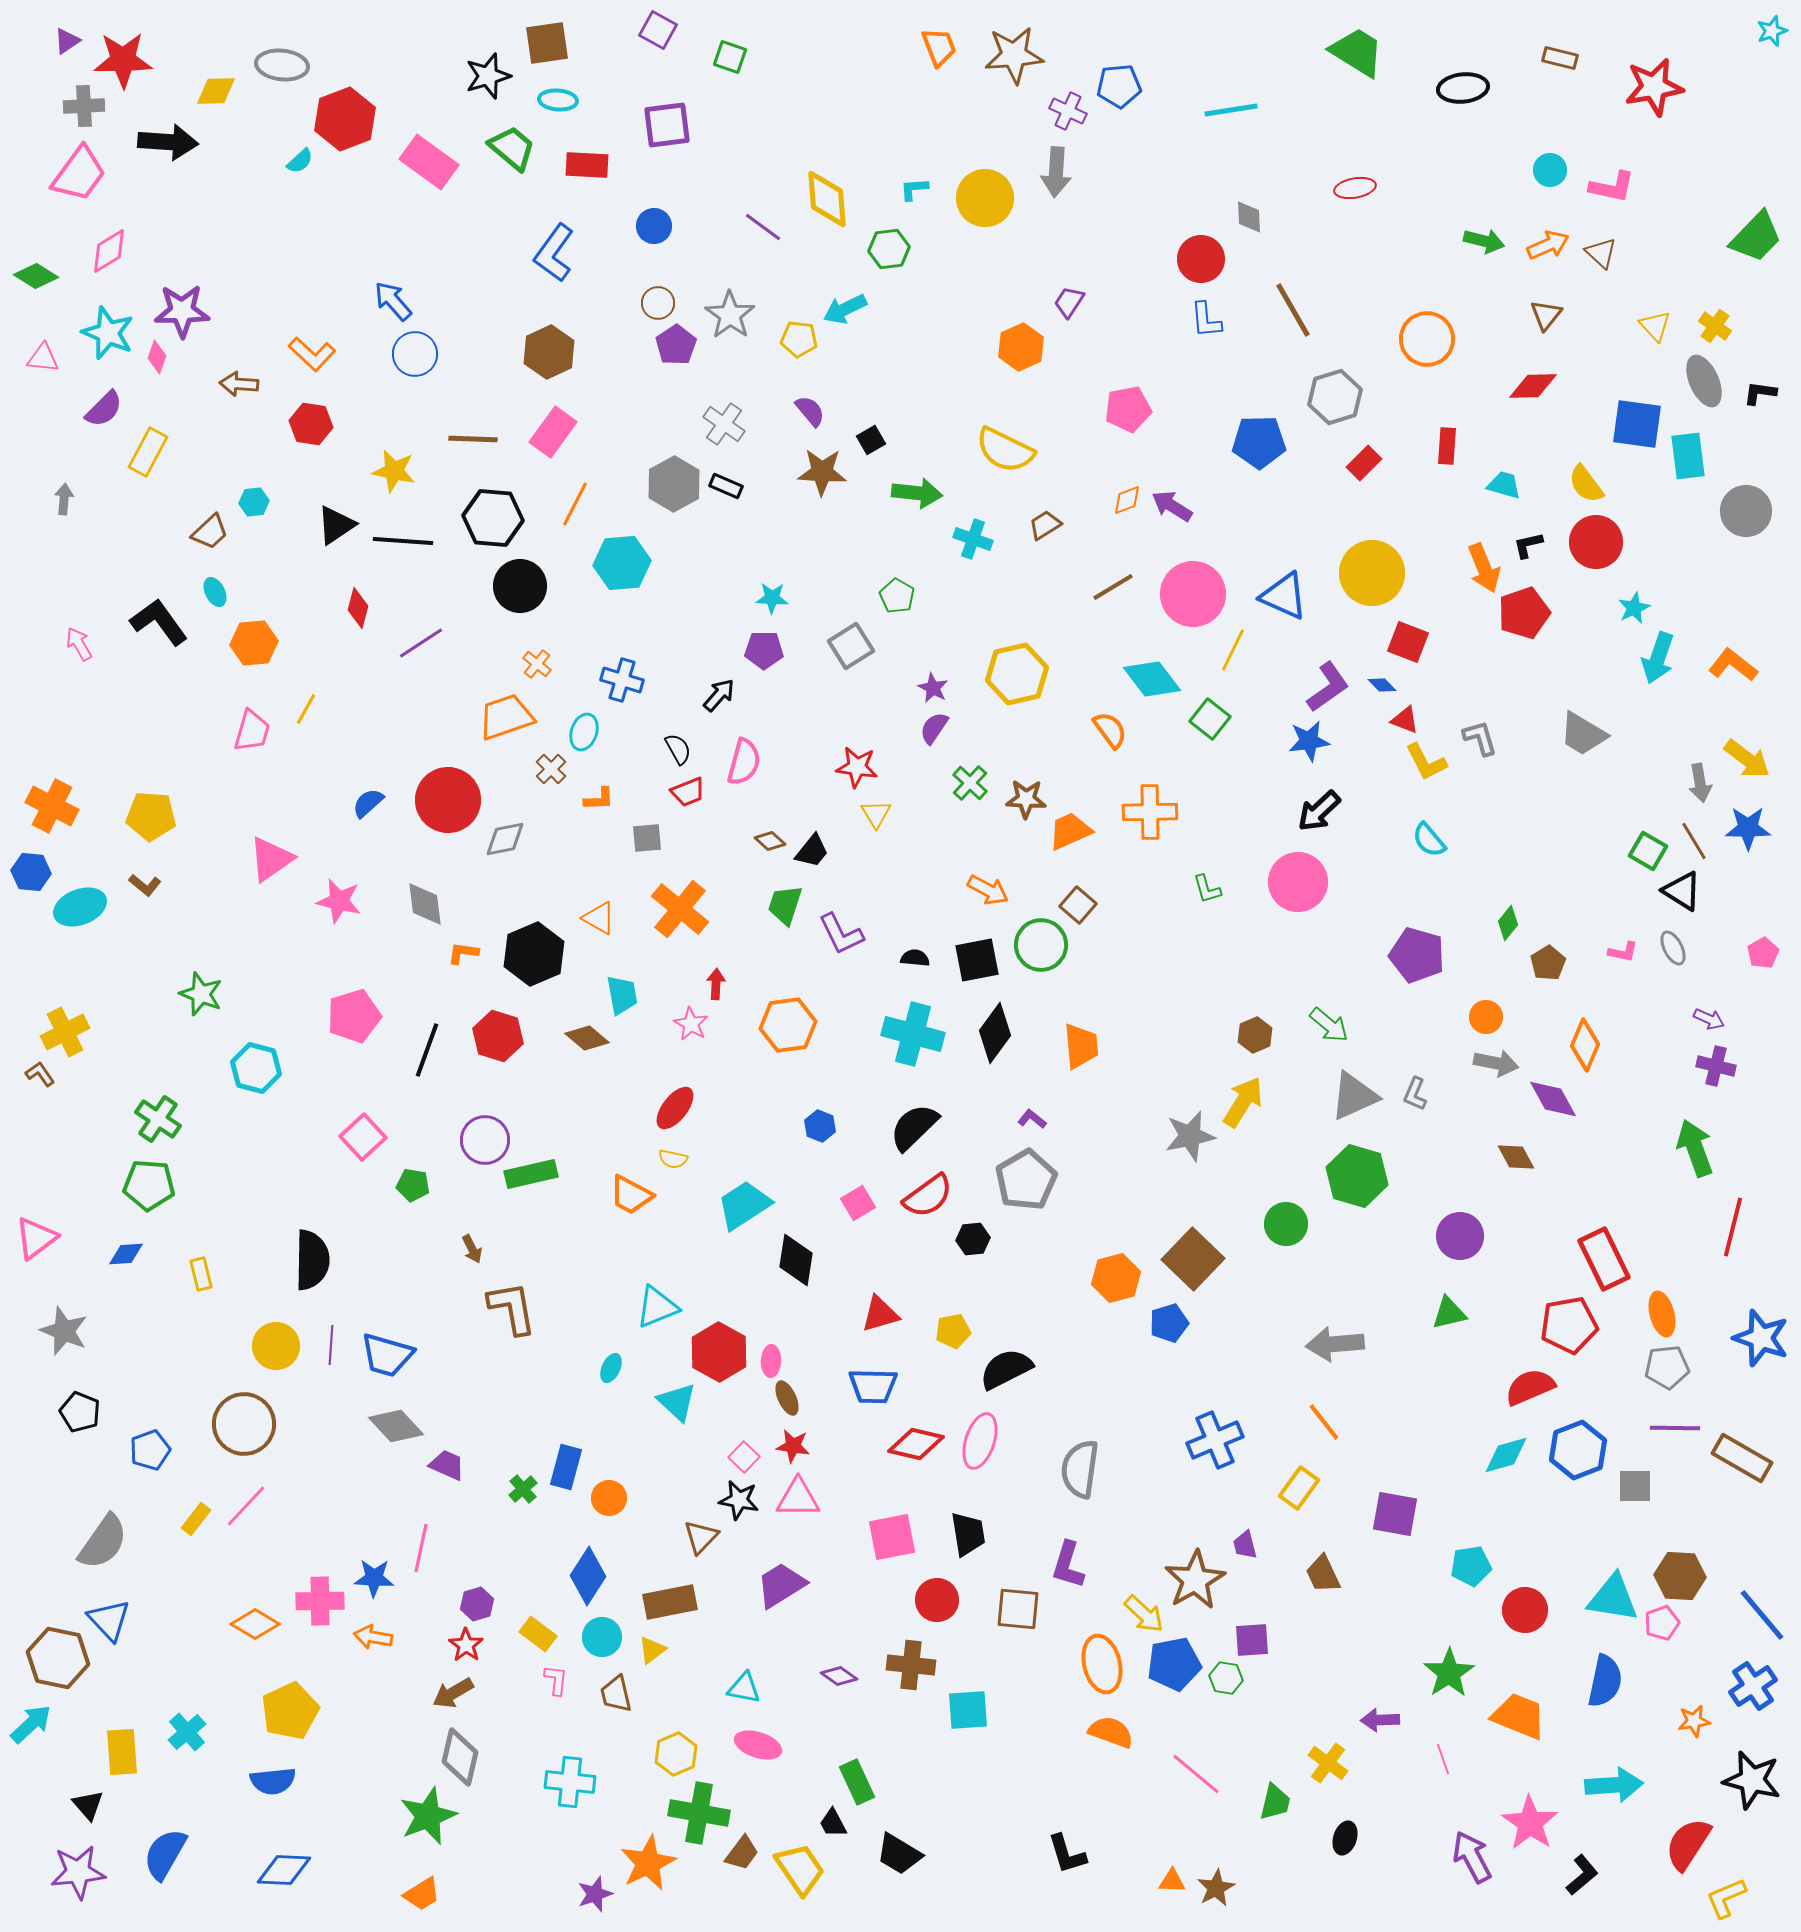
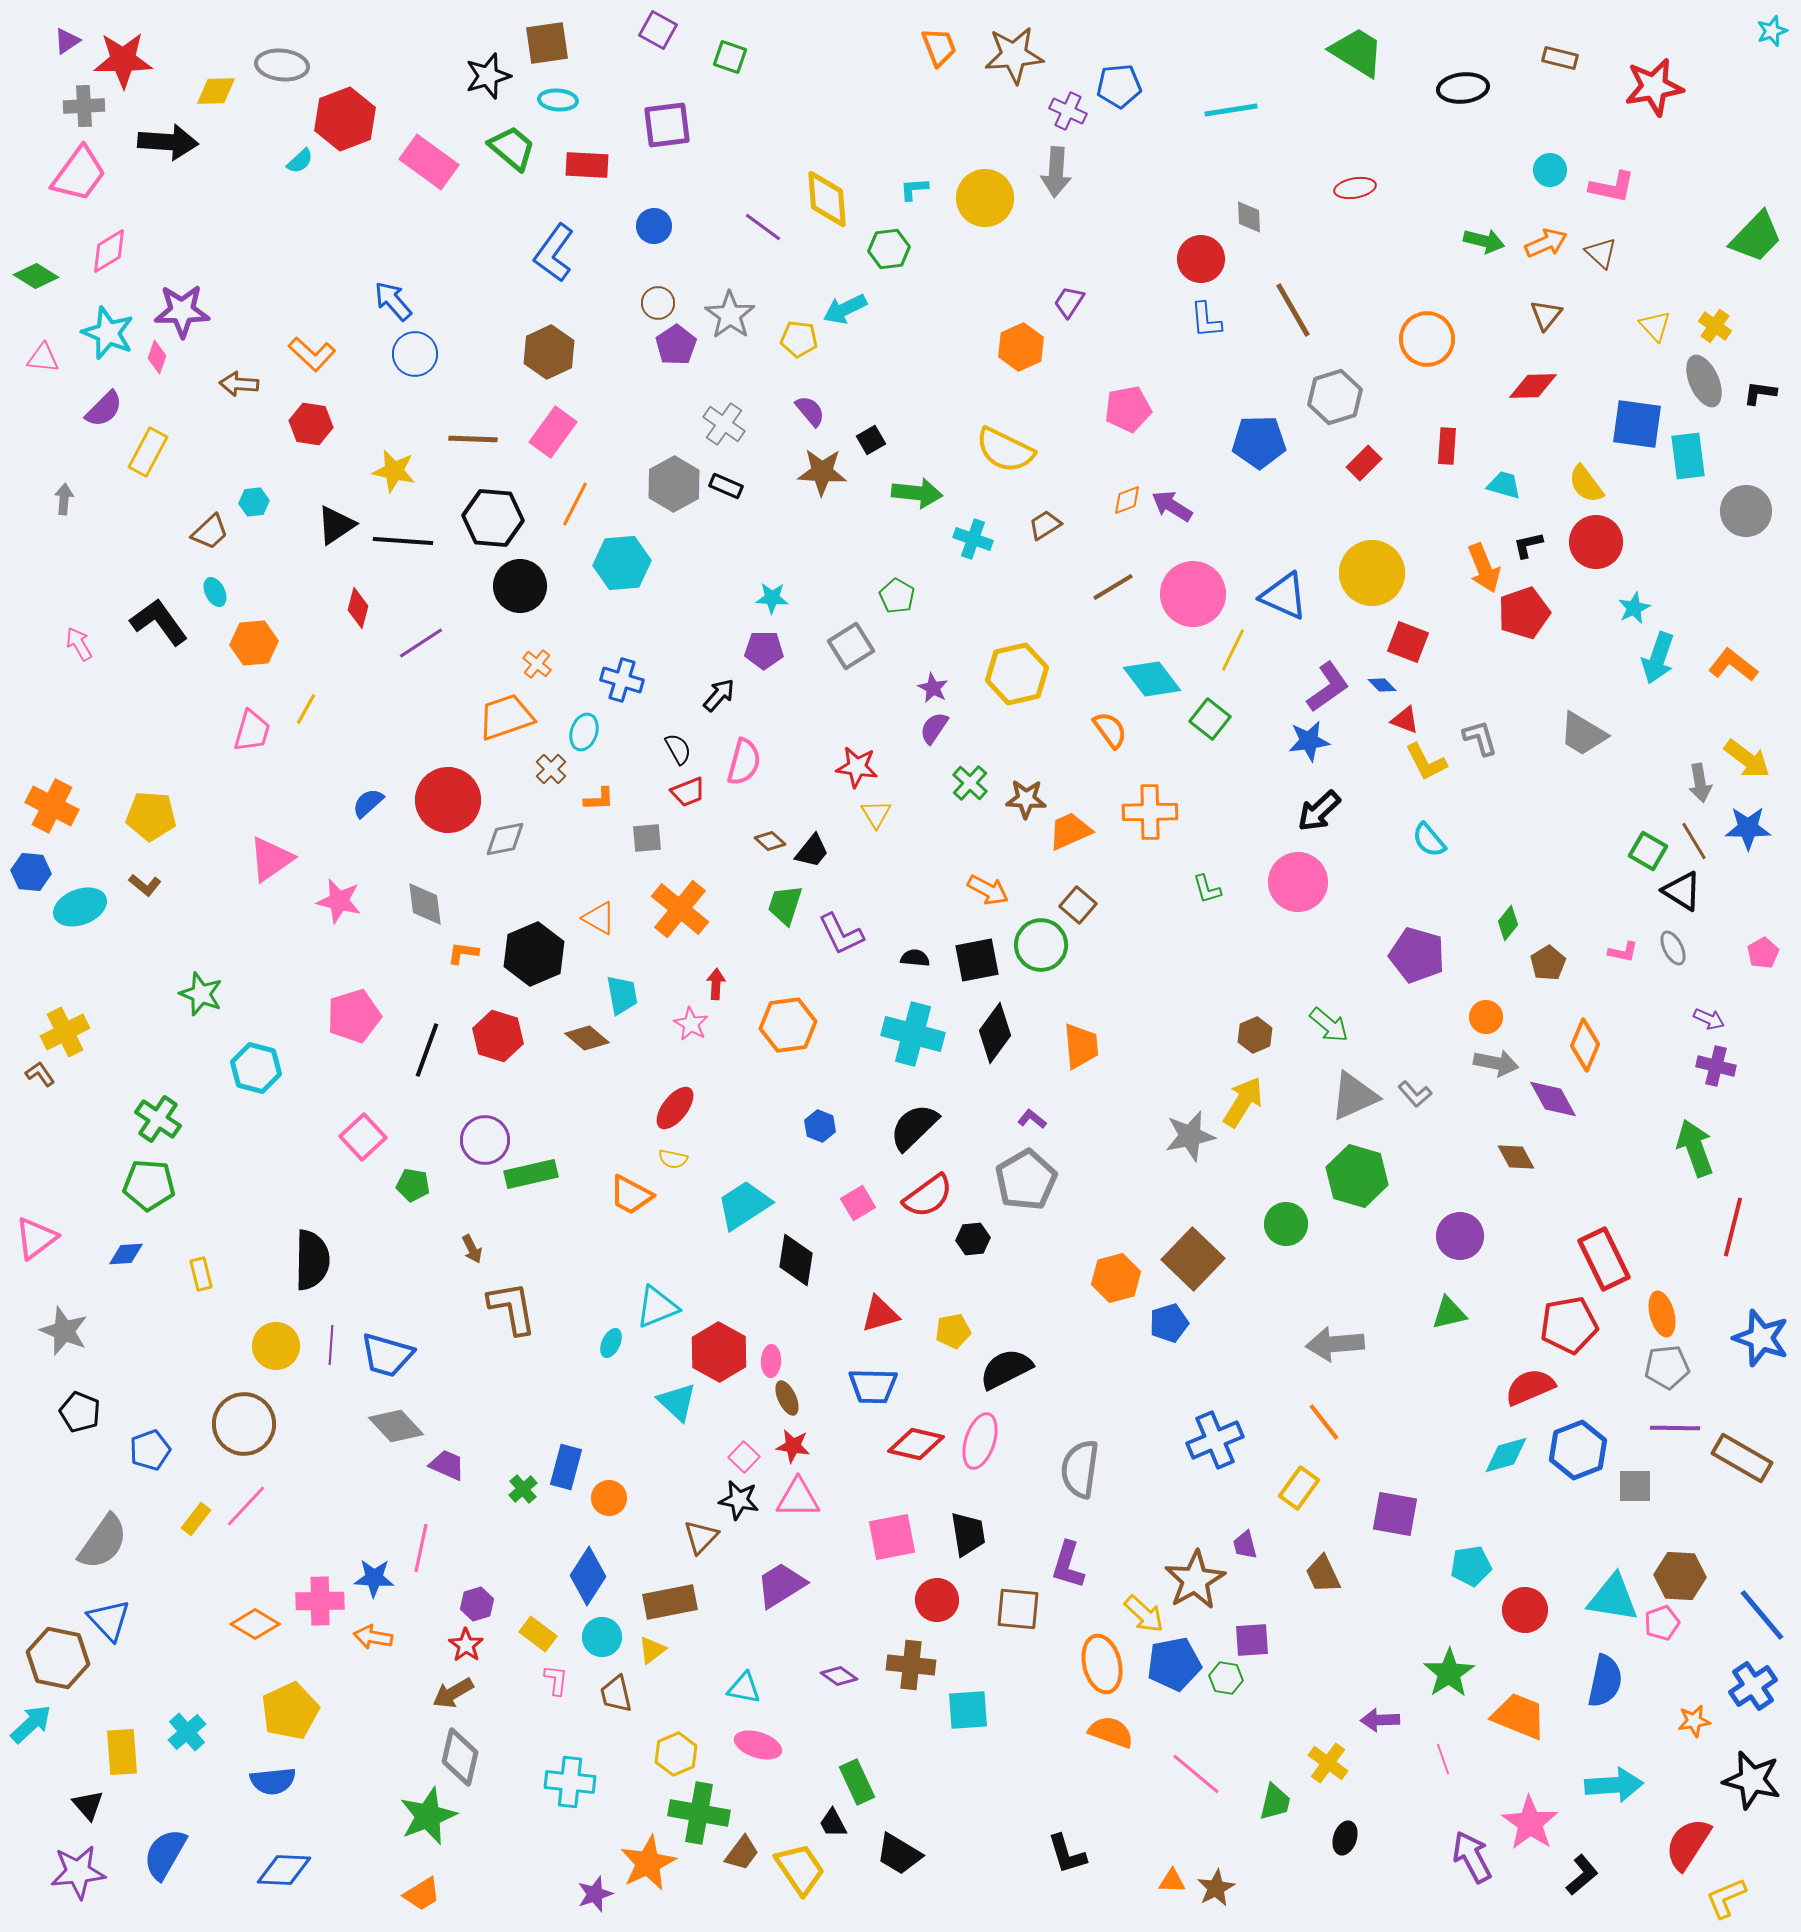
orange arrow at (1548, 245): moved 2 px left, 2 px up
gray L-shape at (1415, 1094): rotated 64 degrees counterclockwise
cyan ellipse at (611, 1368): moved 25 px up
